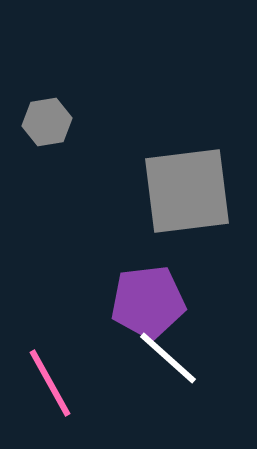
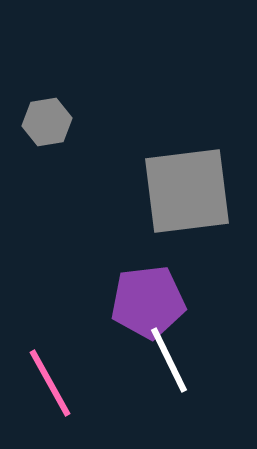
white line: moved 1 px right, 2 px down; rotated 22 degrees clockwise
